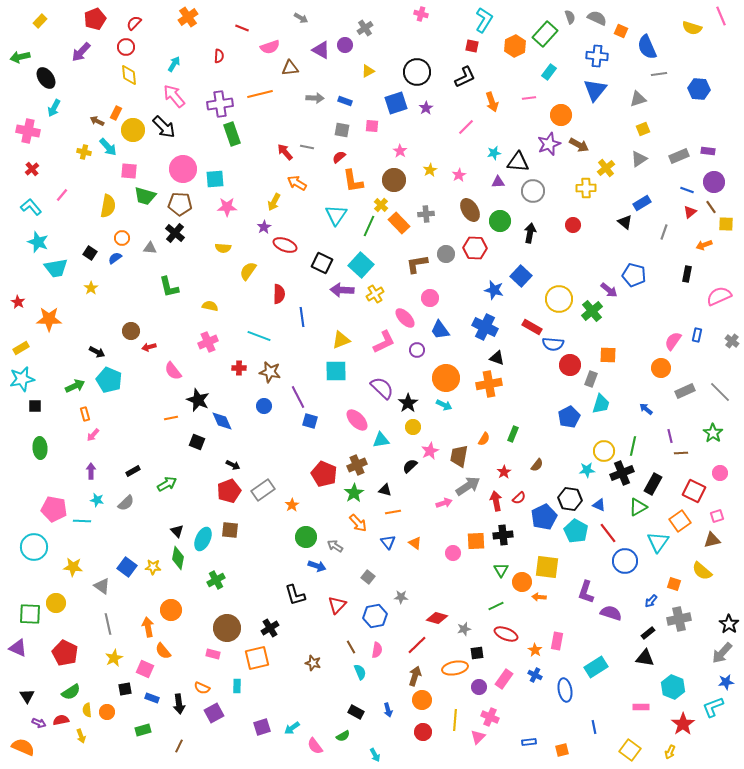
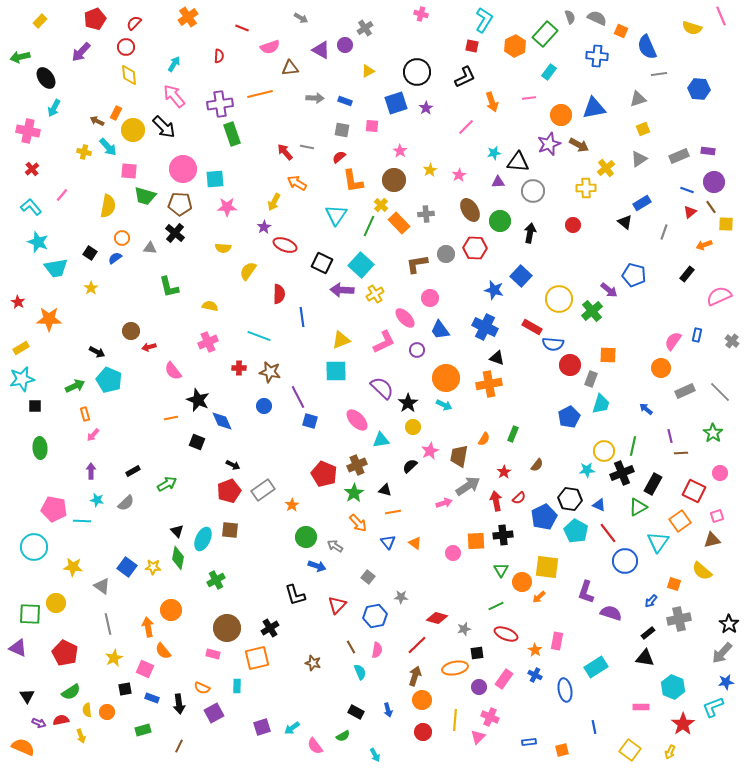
blue triangle at (595, 90): moved 1 px left, 18 px down; rotated 40 degrees clockwise
black rectangle at (687, 274): rotated 28 degrees clockwise
orange arrow at (539, 597): rotated 48 degrees counterclockwise
